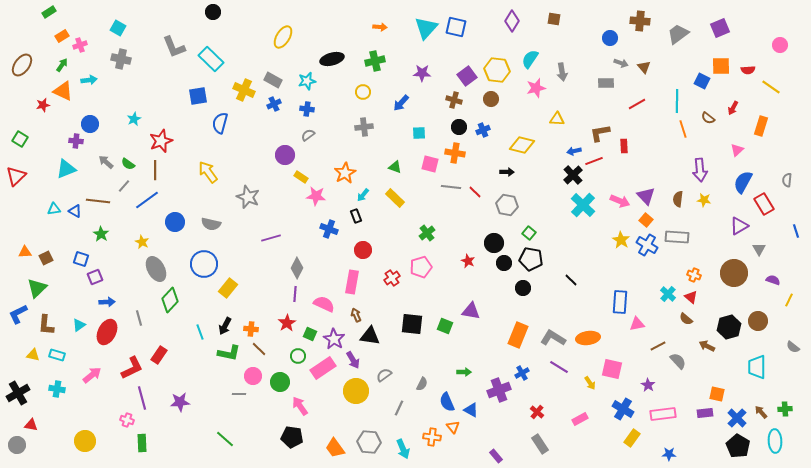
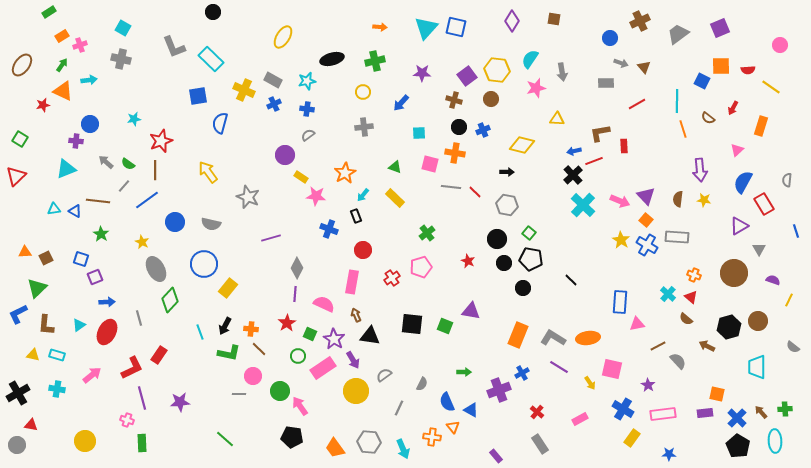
brown cross at (640, 21): rotated 30 degrees counterclockwise
cyan square at (118, 28): moved 5 px right
cyan star at (134, 119): rotated 16 degrees clockwise
black circle at (494, 243): moved 3 px right, 4 px up
green circle at (280, 382): moved 9 px down
